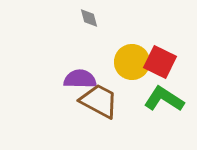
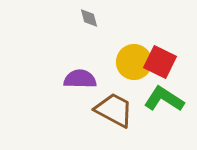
yellow circle: moved 2 px right
brown trapezoid: moved 15 px right, 9 px down
